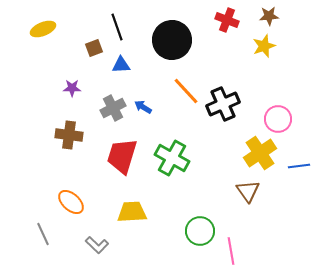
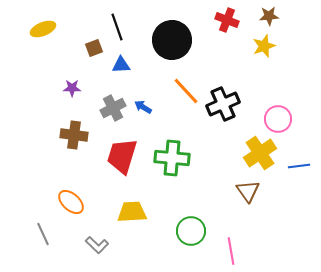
brown cross: moved 5 px right
green cross: rotated 24 degrees counterclockwise
green circle: moved 9 px left
